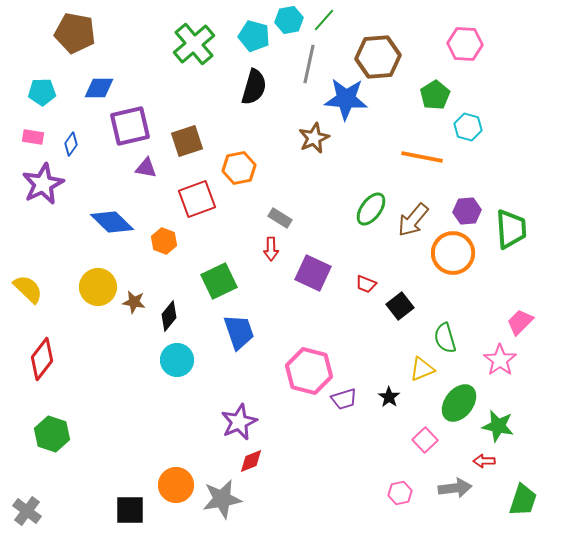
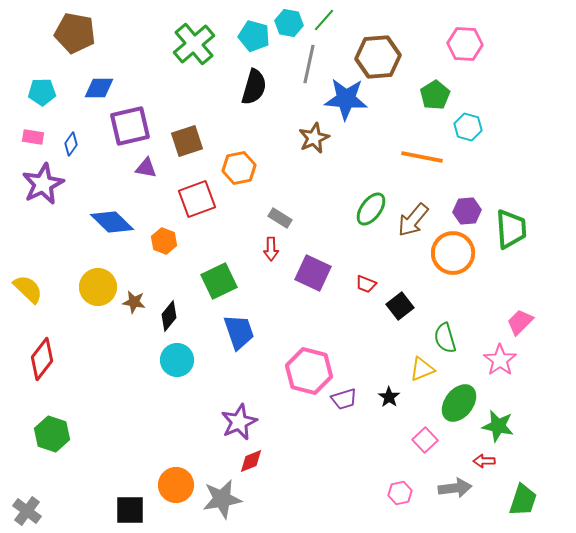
cyan hexagon at (289, 20): moved 3 px down; rotated 20 degrees clockwise
